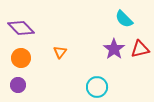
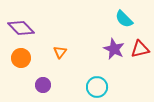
purple star: rotated 10 degrees counterclockwise
purple circle: moved 25 px right
